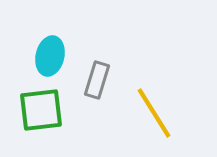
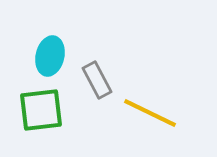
gray rectangle: rotated 45 degrees counterclockwise
yellow line: moved 4 px left; rotated 32 degrees counterclockwise
